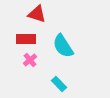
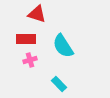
pink cross: rotated 24 degrees clockwise
